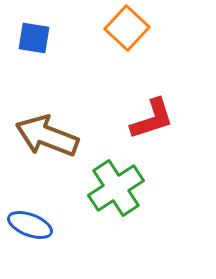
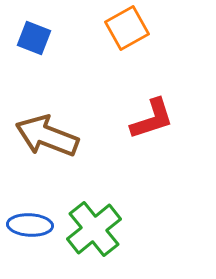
orange square: rotated 18 degrees clockwise
blue square: rotated 12 degrees clockwise
green cross: moved 22 px left, 41 px down; rotated 6 degrees counterclockwise
blue ellipse: rotated 18 degrees counterclockwise
